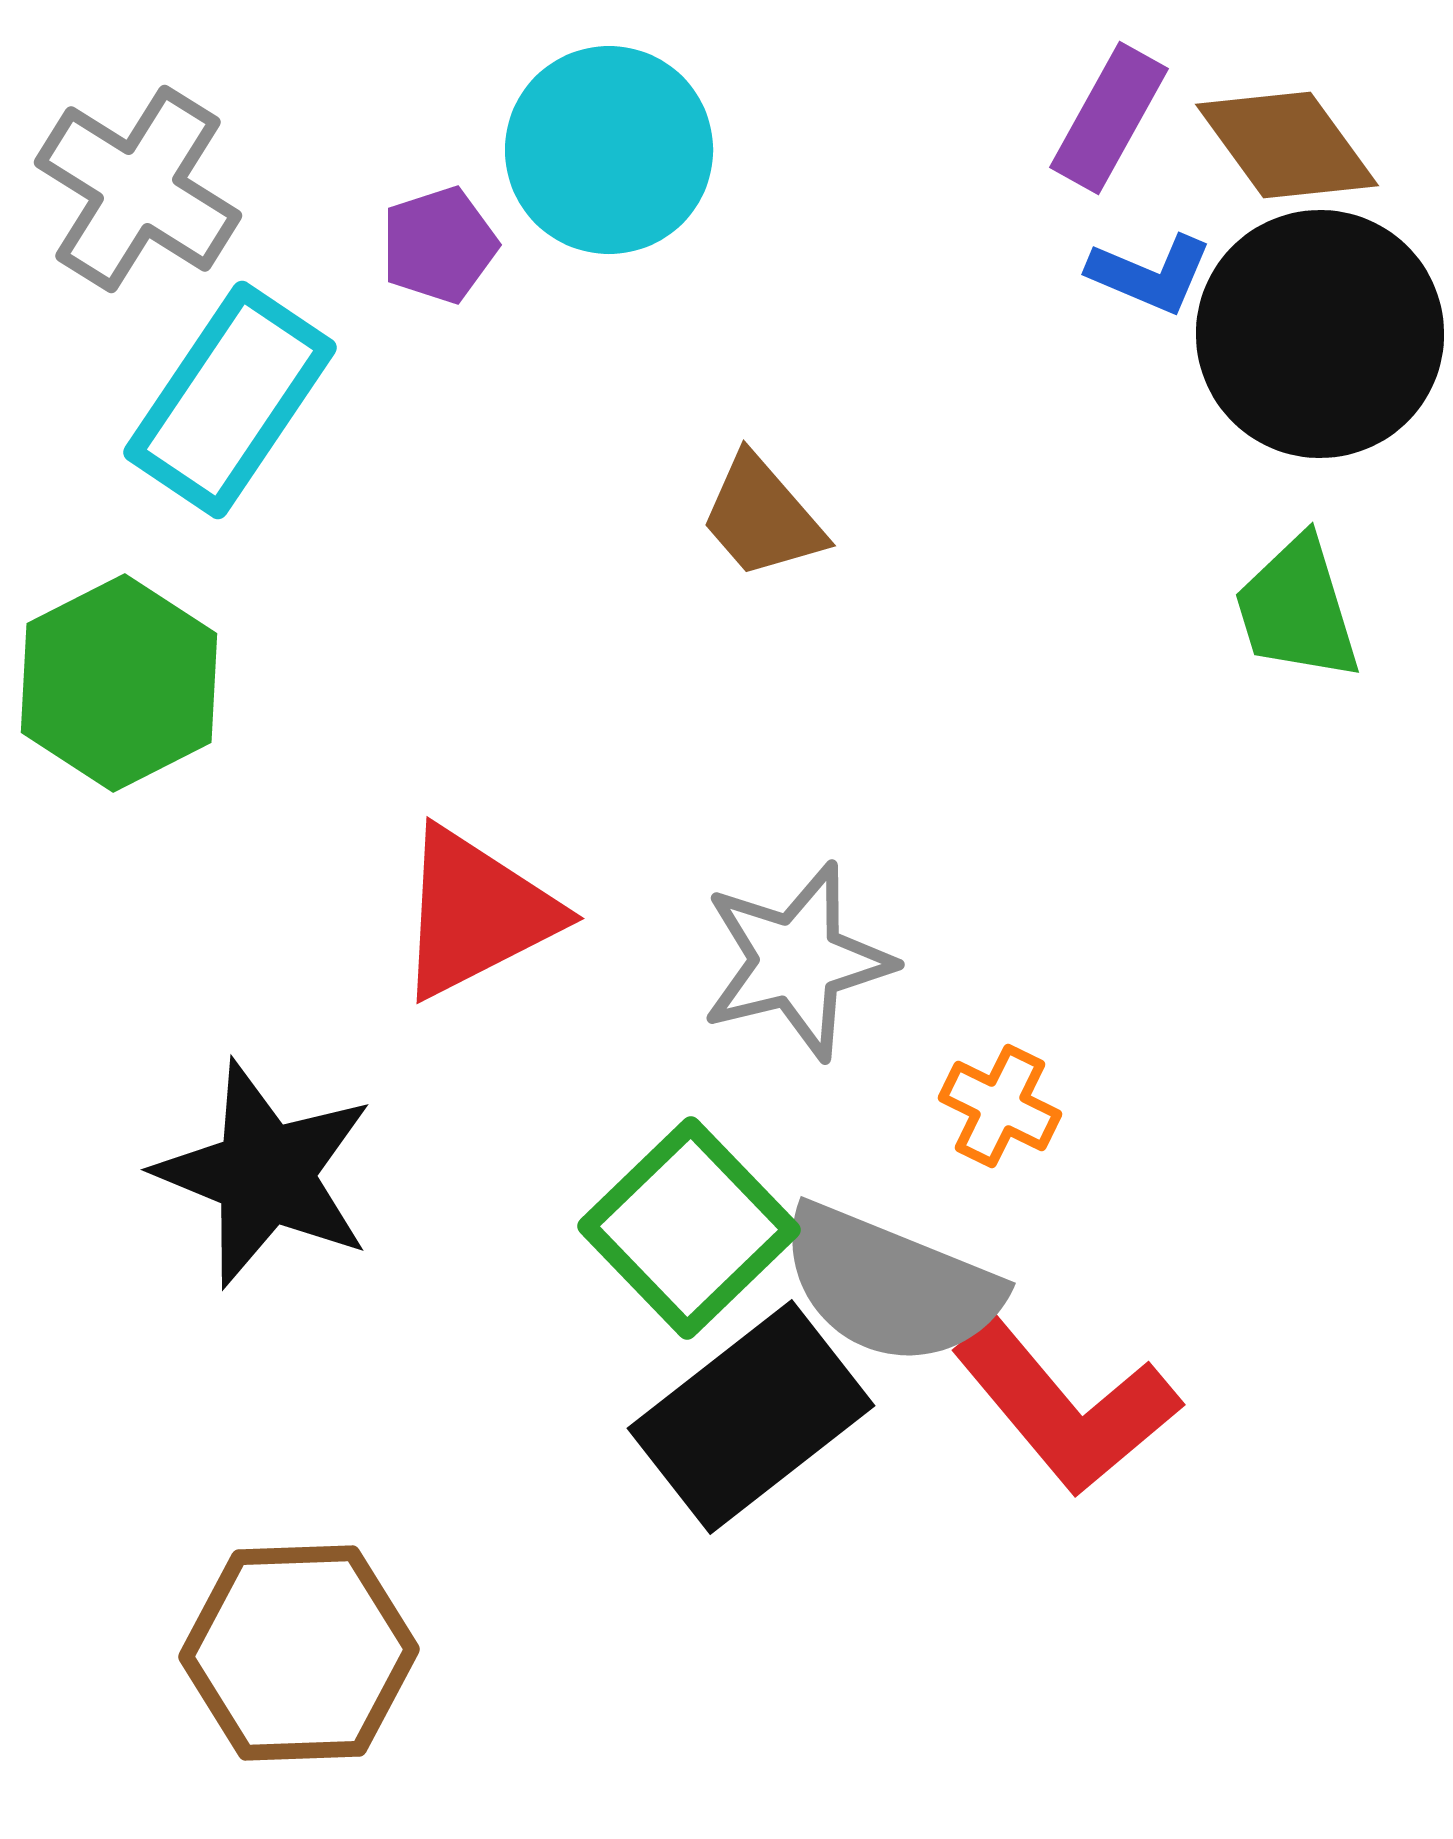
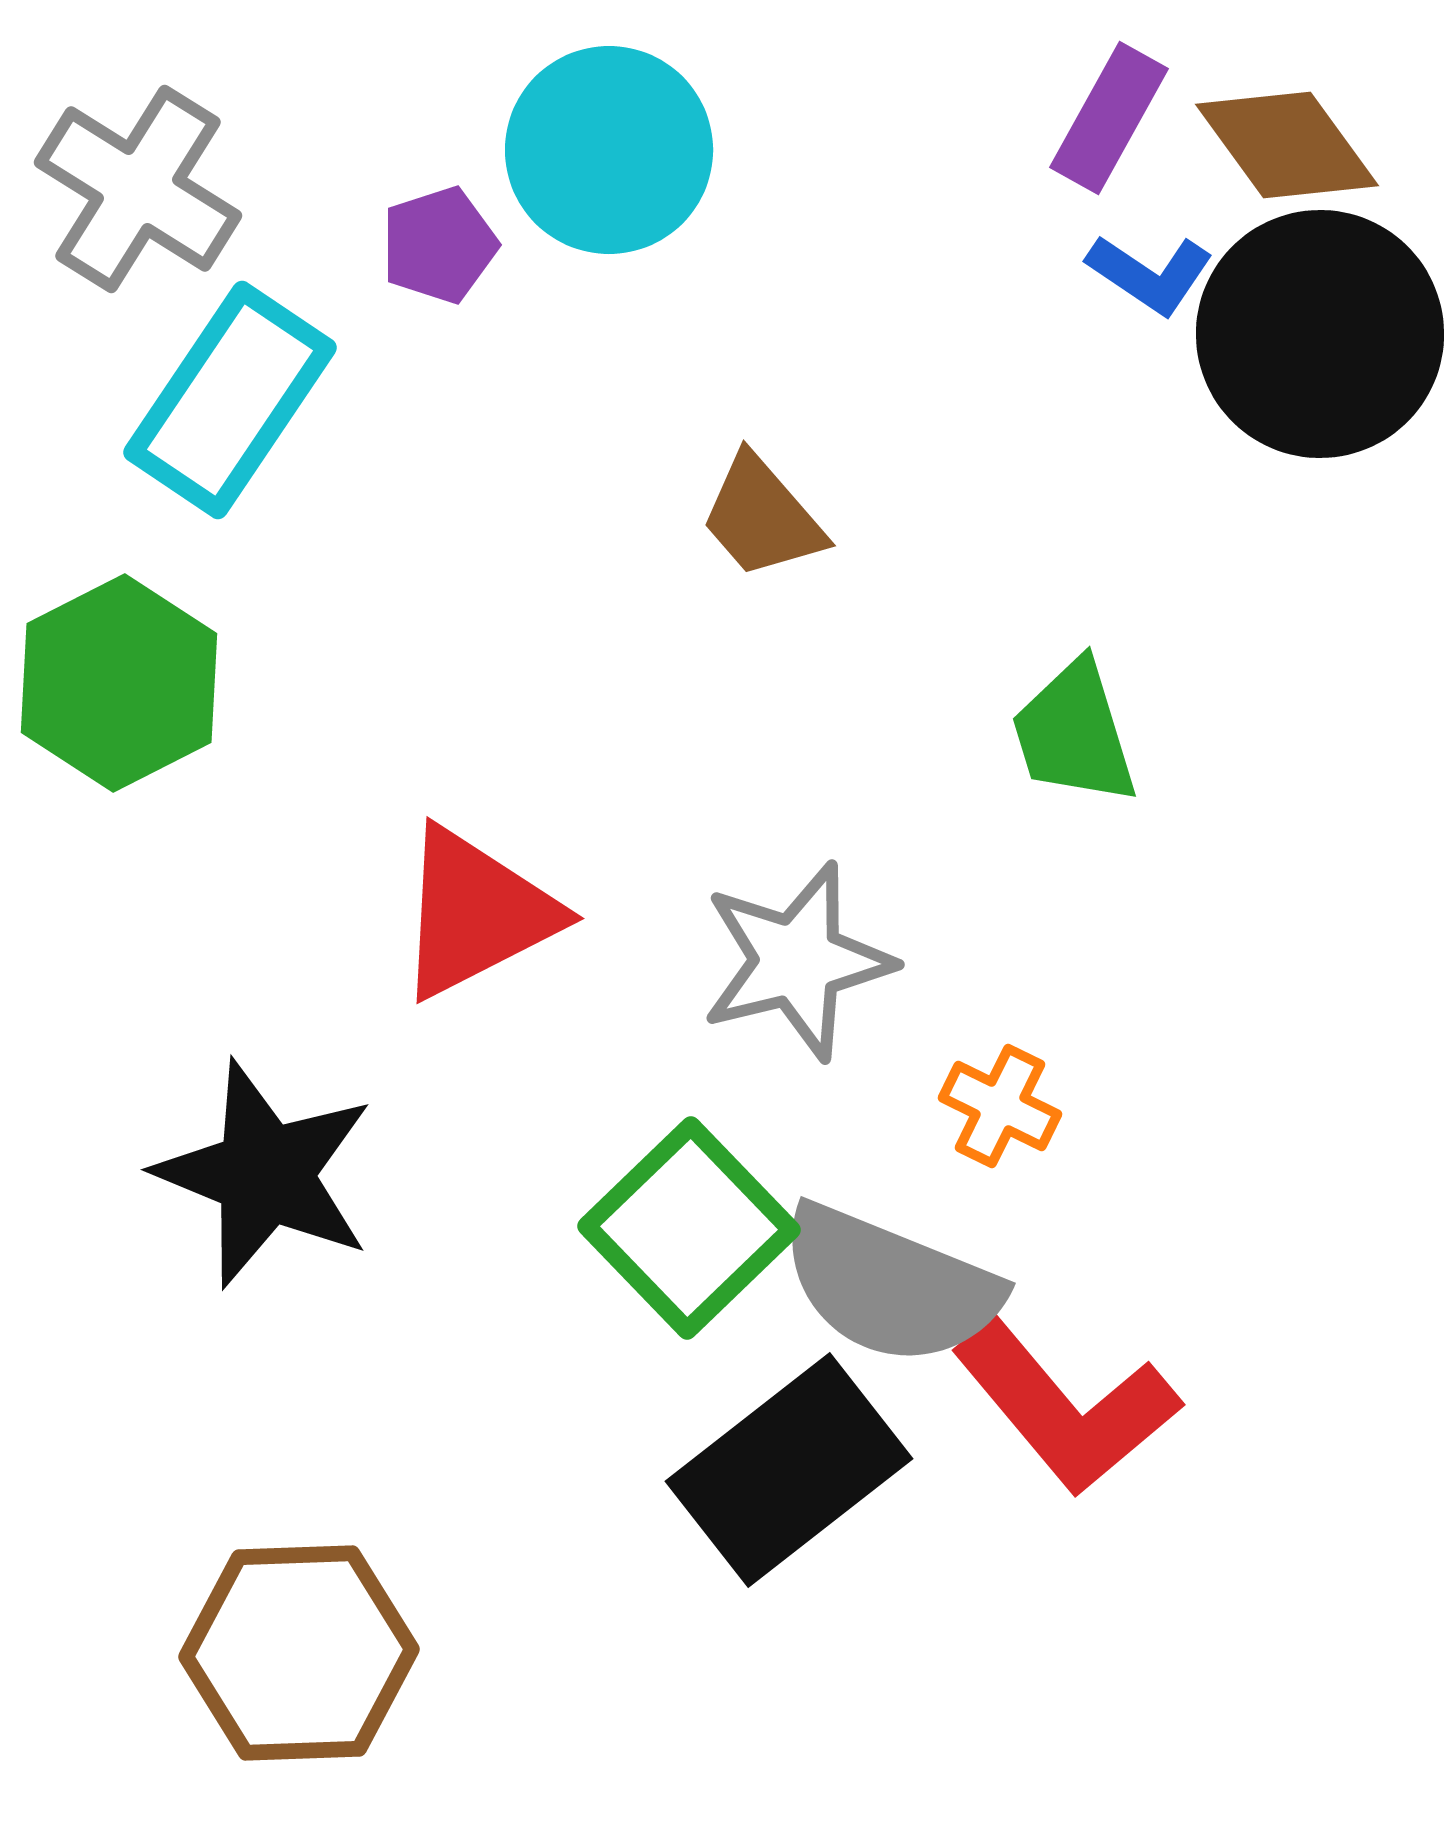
blue L-shape: rotated 11 degrees clockwise
green trapezoid: moved 223 px left, 124 px down
black rectangle: moved 38 px right, 53 px down
